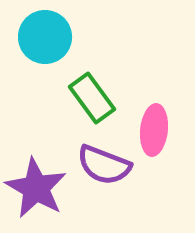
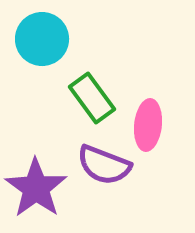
cyan circle: moved 3 px left, 2 px down
pink ellipse: moved 6 px left, 5 px up
purple star: rotated 6 degrees clockwise
